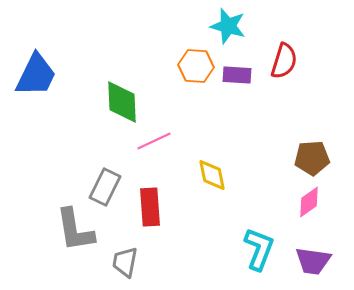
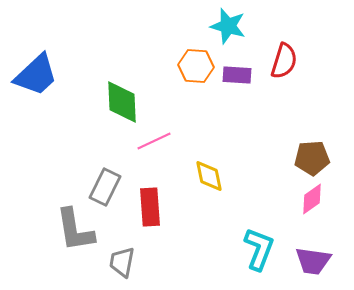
blue trapezoid: rotated 21 degrees clockwise
yellow diamond: moved 3 px left, 1 px down
pink diamond: moved 3 px right, 3 px up
gray trapezoid: moved 3 px left
